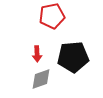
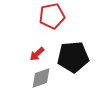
red arrow: rotated 49 degrees clockwise
gray diamond: moved 1 px up
